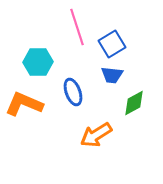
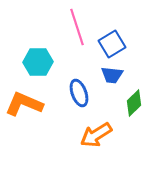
blue ellipse: moved 6 px right, 1 px down
green diamond: rotated 16 degrees counterclockwise
